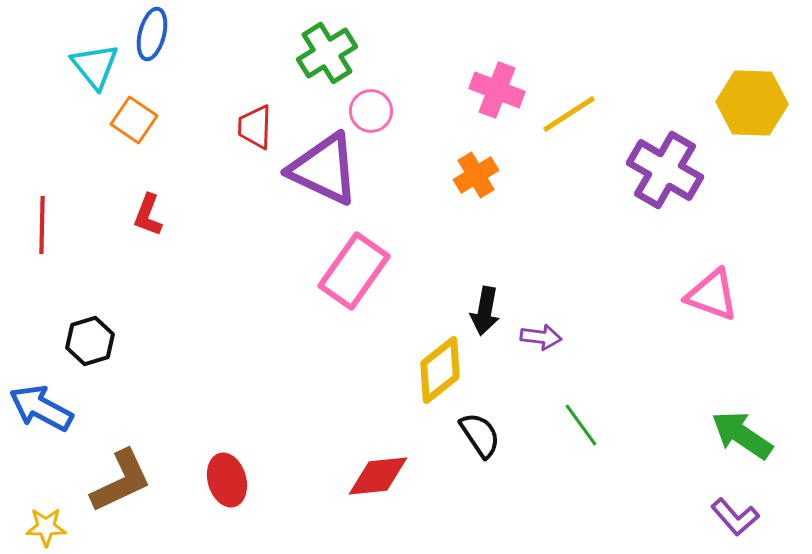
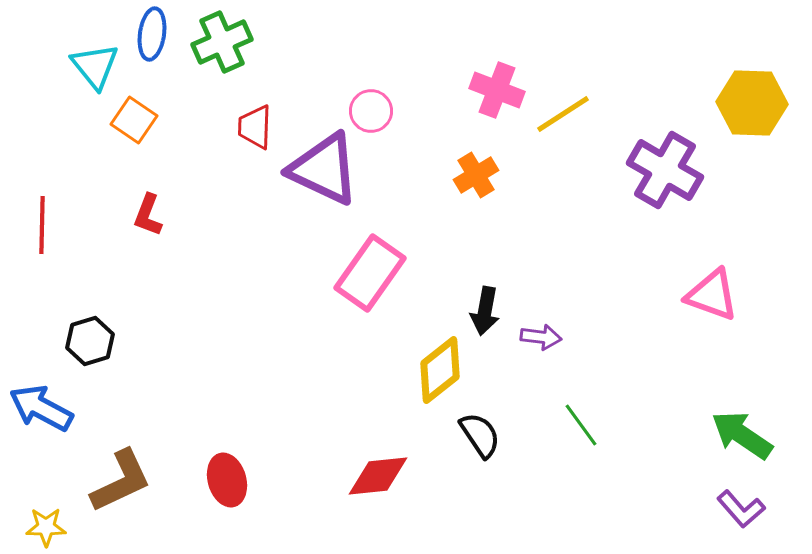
blue ellipse: rotated 6 degrees counterclockwise
green cross: moved 105 px left, 11 px up; rotated 8 degrees clockwise
yellow line: moved 6 px left
pink rectangle: moved 16 px right, 2 px down
purple L-shape: moved 6 px right, 8 px up
